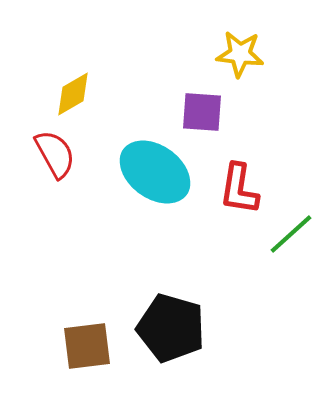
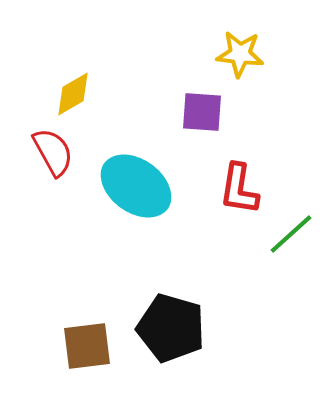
red semicircle: moved 2 px left, 2 px up
cyan ellipse: moved 19 px left, 14 px down
